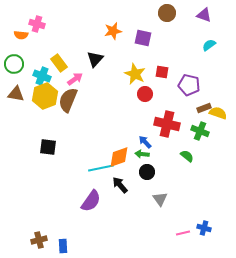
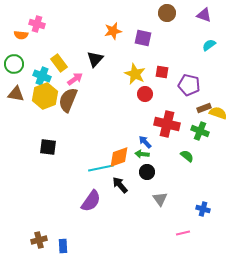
blue cross: moved 1 px left, 19 px up
